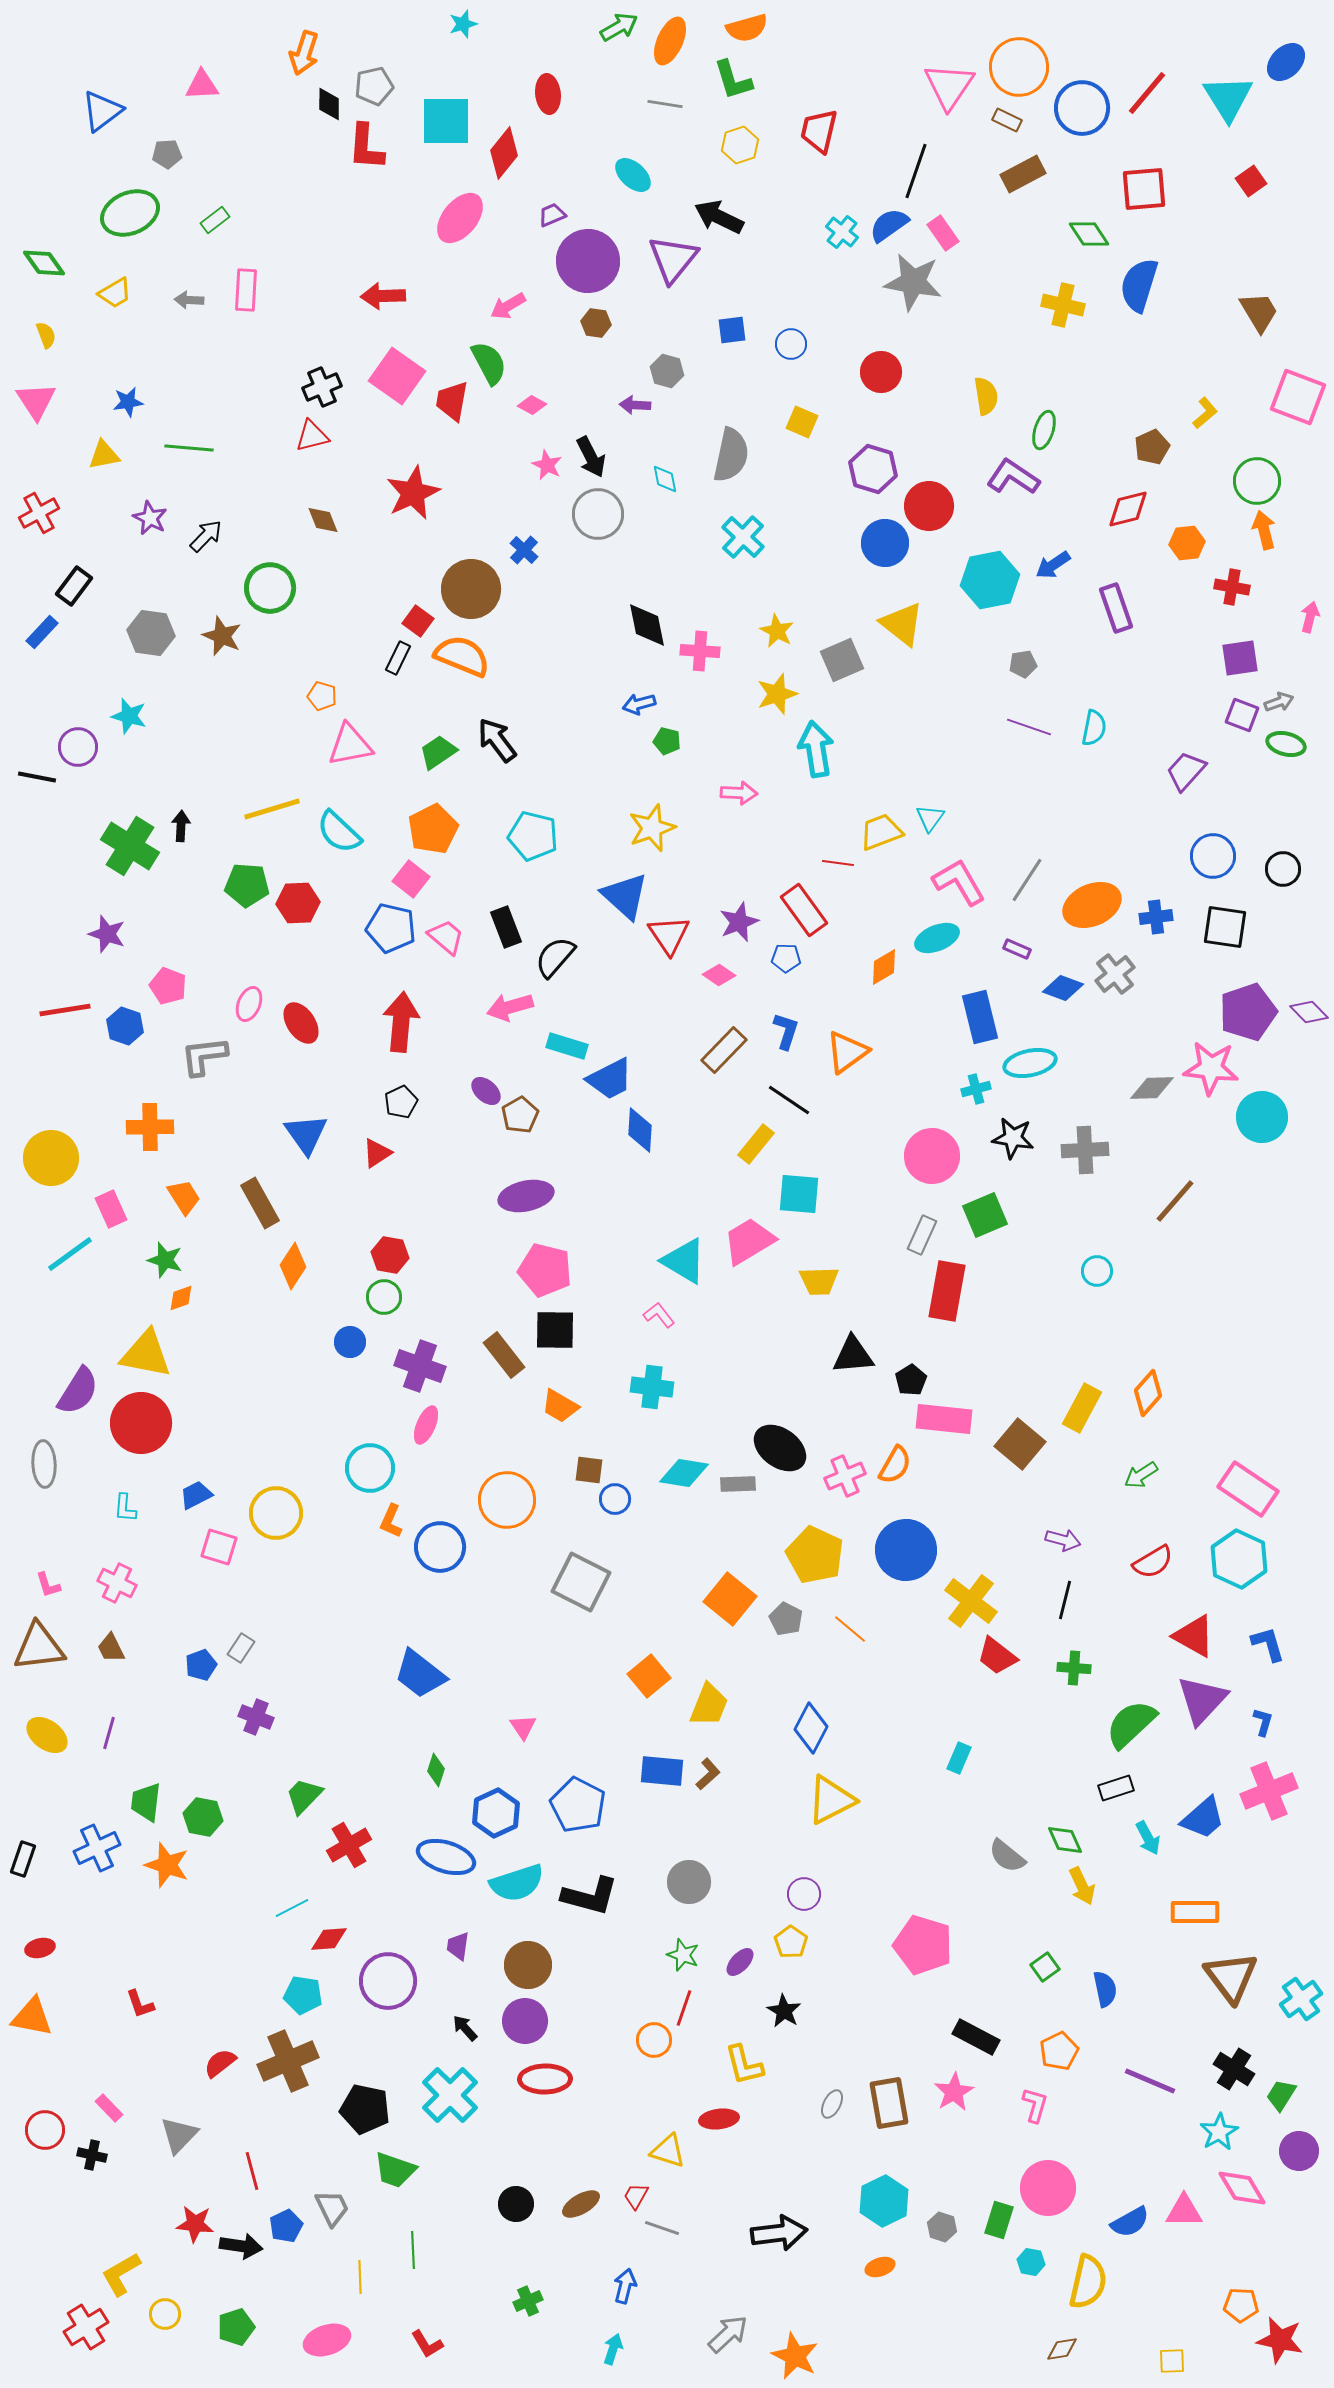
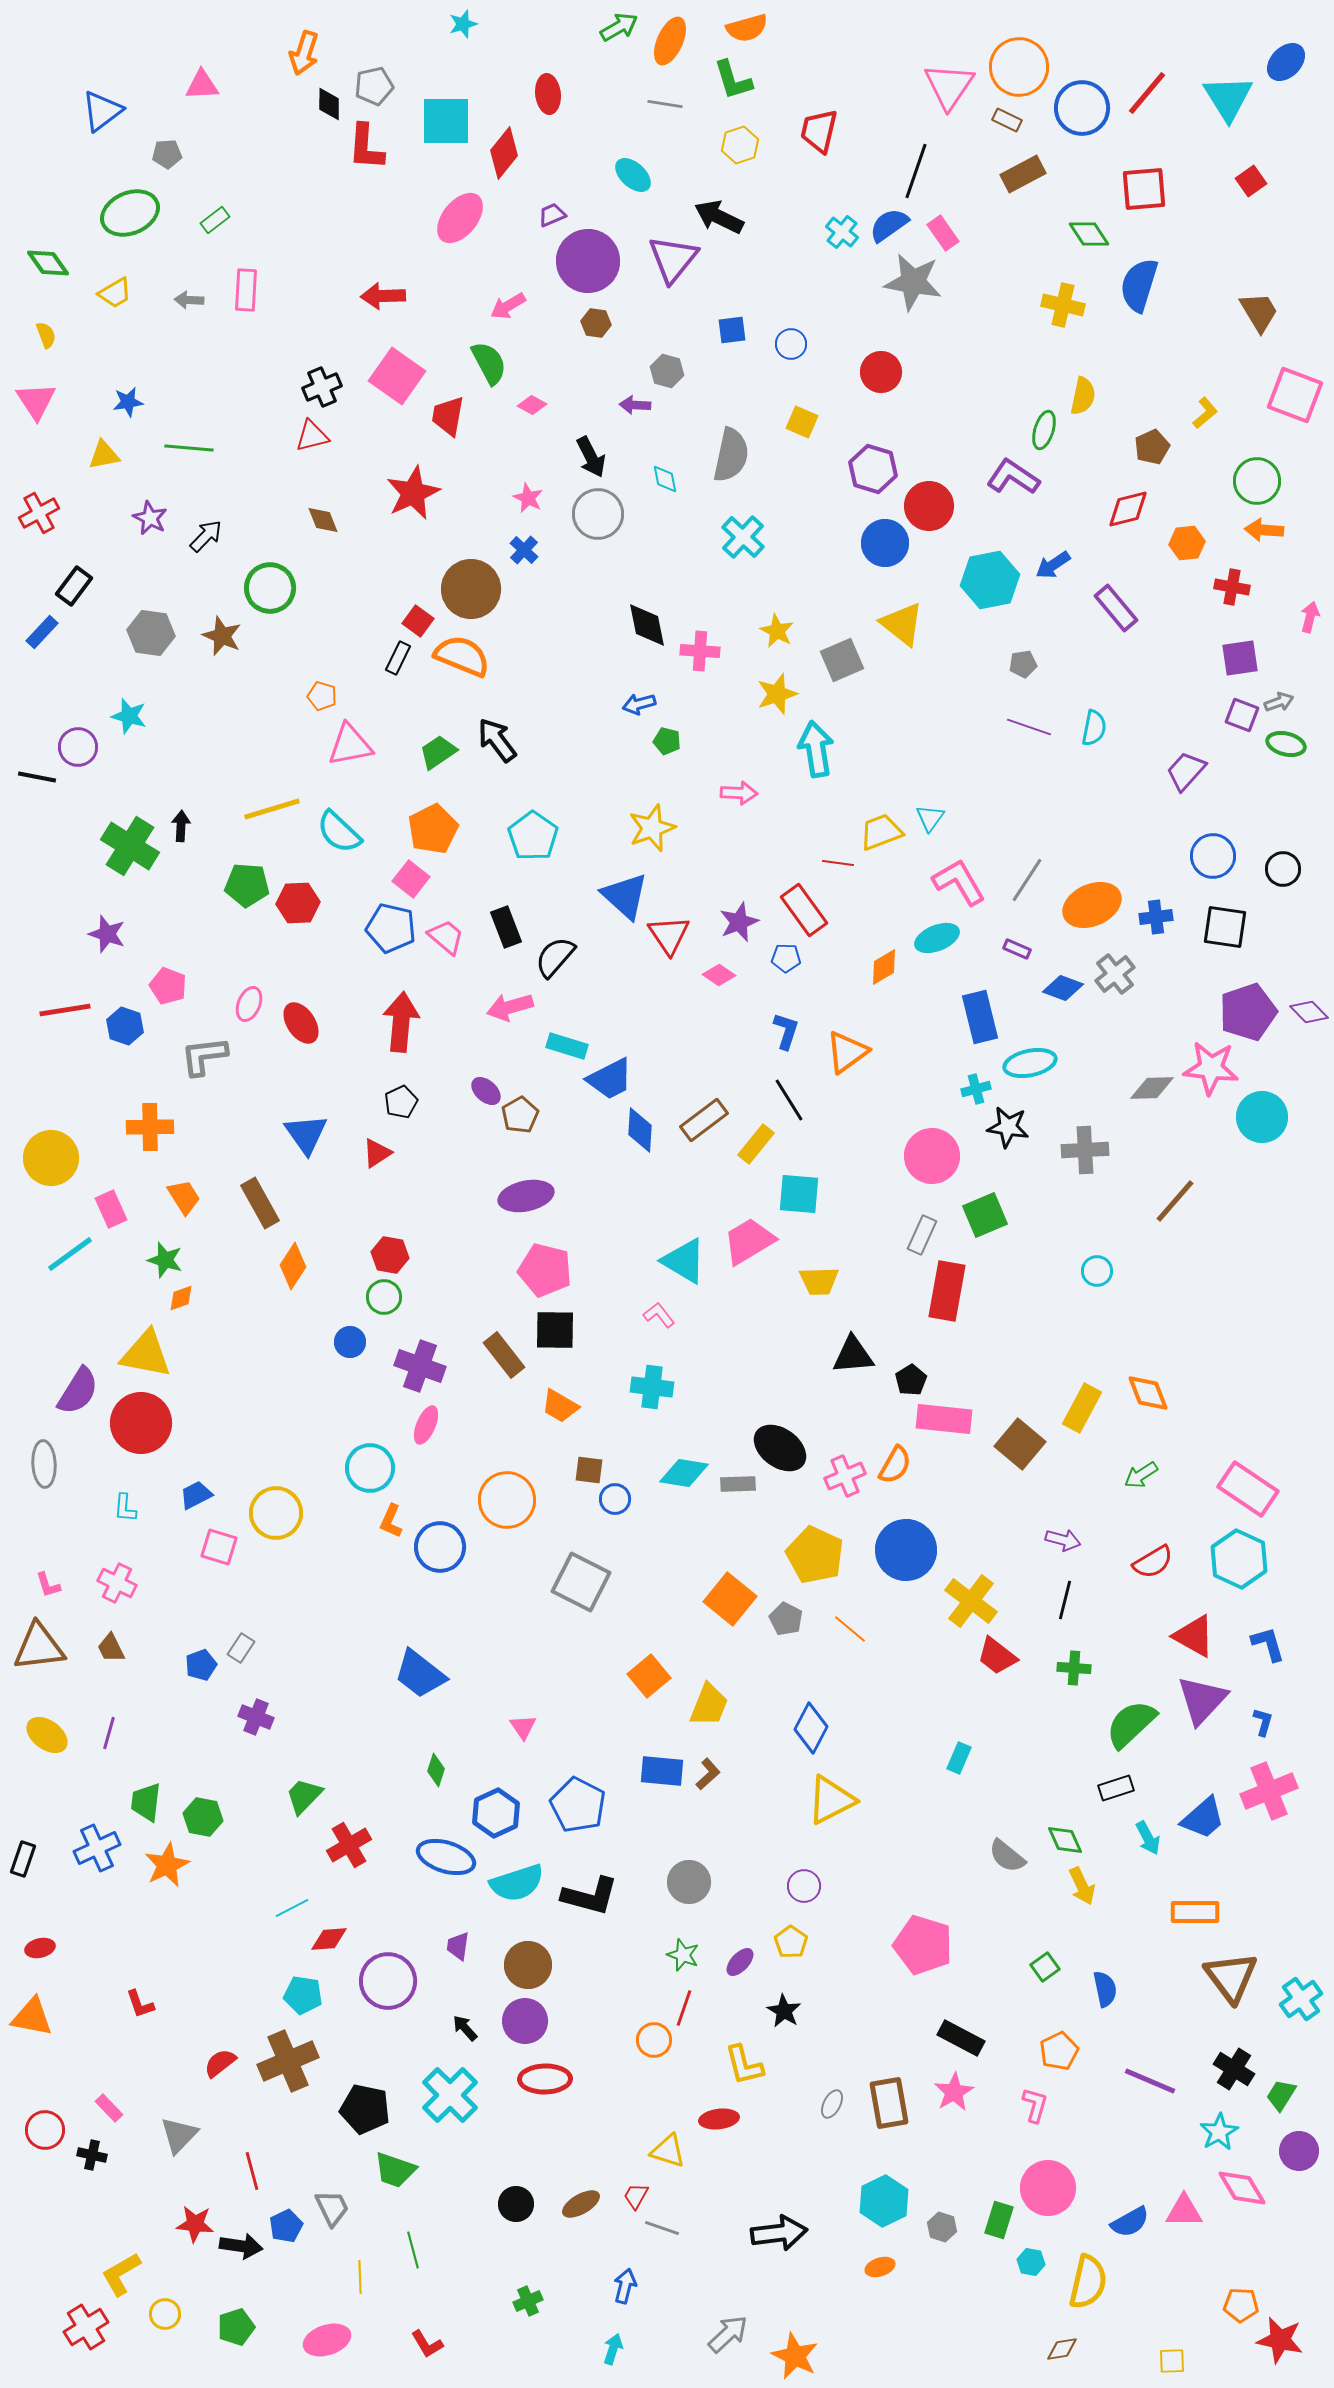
green diamond at (44, 263): moved 4 px right
yellow semicircle at (986, 396): moved 97 px right; rotated 21 degrees clockwise
pink square at (1298, 397): moved 3 px left, 2 px up
red trapezoid at (452, 401): moved 4 px left, 15 px down
pink star at (547, 465): moved 19 px left, 33 px down
orange arrow at (1264, 530): rotated 72 degrees counterclockwise
purple rectangle at (1116, 608): rotated 21 degrees counterclockwise
cyan pentagon at (533, 836): rotated 21 degrees clockwise
brown rectangle at (724, 1050): moved 20 px left, 70 px down; rotated 9 degrees clockwise
black line at (789, 1100): rotated 24 degrees clockwise
black star at (1013, 1138): moved 5 px left, 11 px up
orange diamond at (1148, 1393): rotated 63 degrees counterclockwise
orange star at (167, 1865): rotated 27 degrees clockwise
purple circle at (804, 1894): moved 8 px up
black rectangle at (976, 2037): moved 15 px left, 1 px down
green line at (413, 2250): rotated 12 degrees counterclockwise
